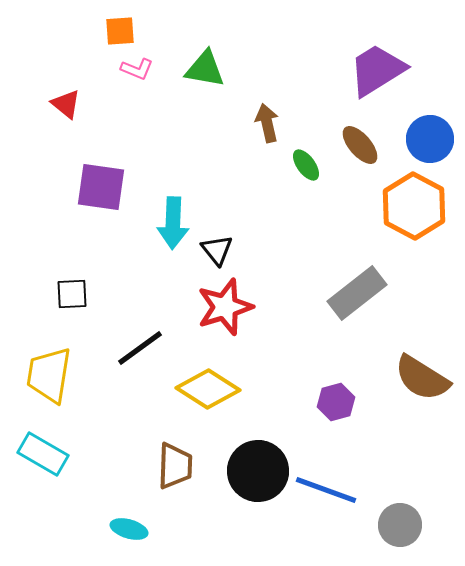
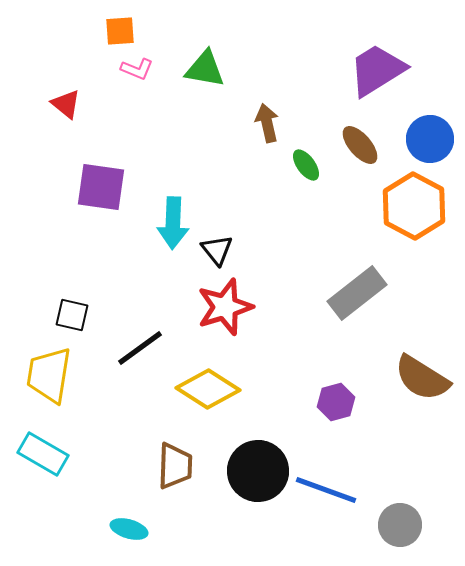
black square: moved 21 px down; rotated 16 degrees clockwise
